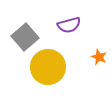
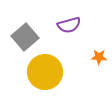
orange star: rotated 21 degrees counterclockwise
yellow circle: moved 3 px left, 5 px down
